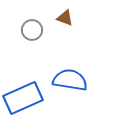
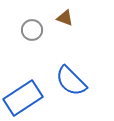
blue semicircle: moved 1 px right, 1 px down; rotated 144 degrees counterclockwise
blue rectangle: rotated 9 degrees counterclockwise
